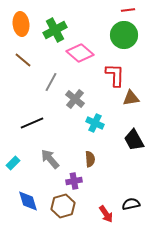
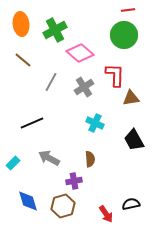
gray cross: moved 9 px right, 12 px up; rotated 18 degrees clockwise
gray arrow: moved 1 px left, 1 px up; rotated 20 degrees counterclockwise
